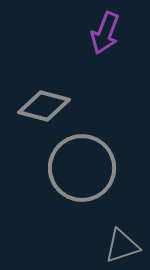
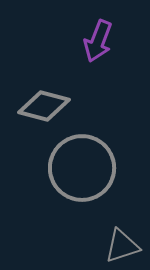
purple arrow: moved 7 px left, 8 px down
